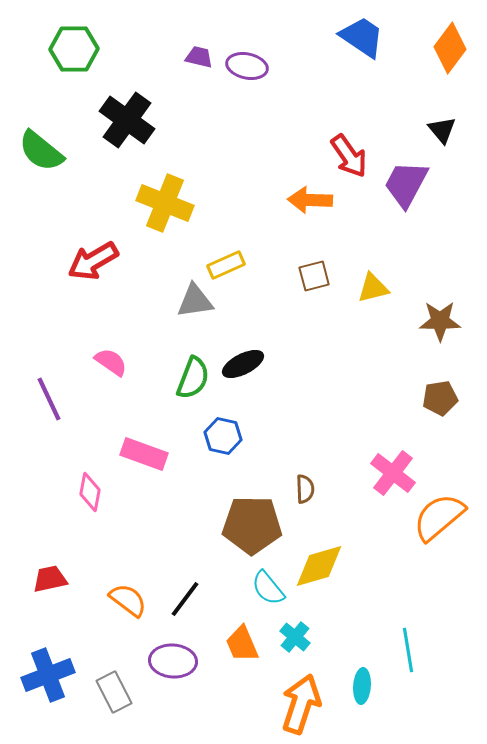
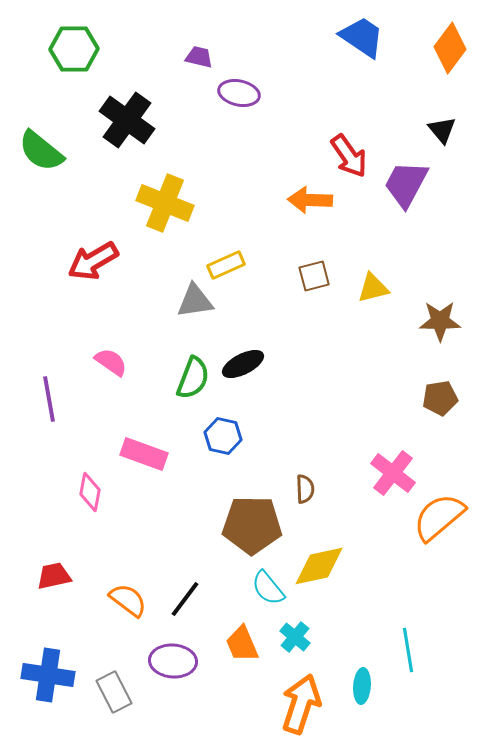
purple ellipse at (247, 66): moved 8 px left, 27 px down
purple line at (49, 399): rotated 15 degrees clockwise
yellow diamond at (319, 566): rotated 4 degrees clockwise
red trapezoid at (50, 579): moved 4 px right, 3 px up
blue cross at (48, 675): rotated 30 degrees clockwise
